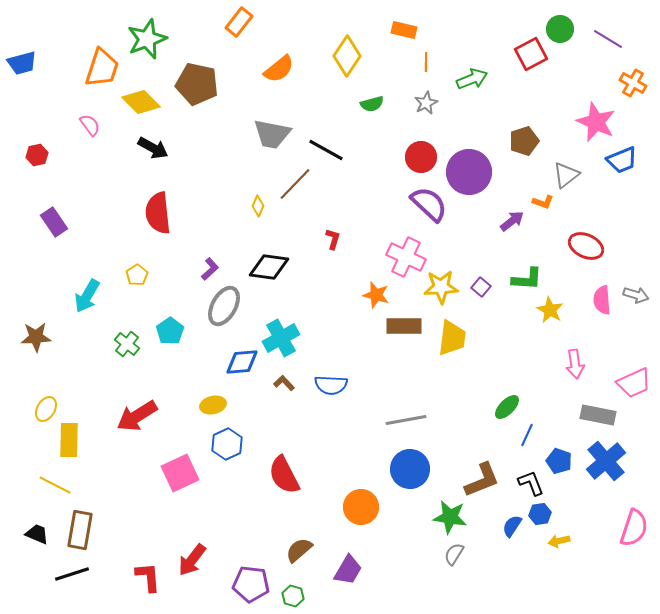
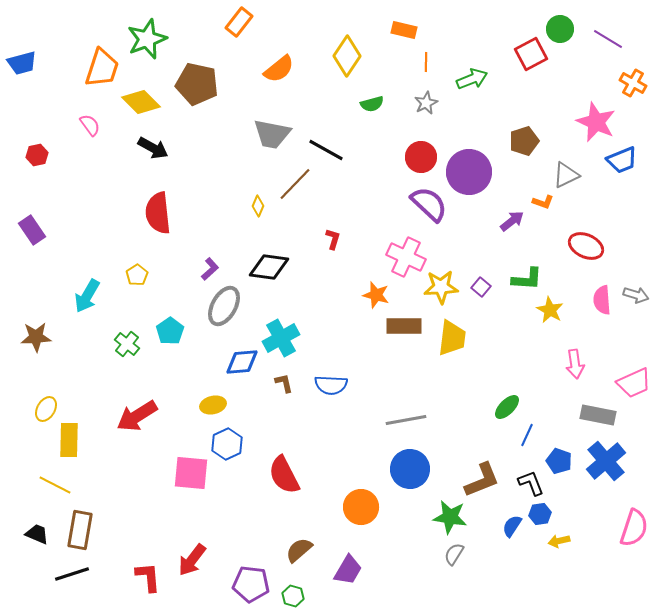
gray triangle at (566, 175): rotated 12 degrees clockwise
purple rectangle at (54, 222): moved 22 px left, 8 px down
brown L-shape at (284, 383): rotated 30 degrees clockwise
pink square at (180, 473): moved 11 px right; rotated 30 degrees clockwise
